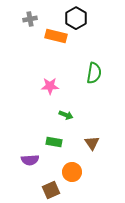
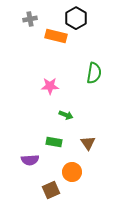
brown triangle: moved 4 px left
